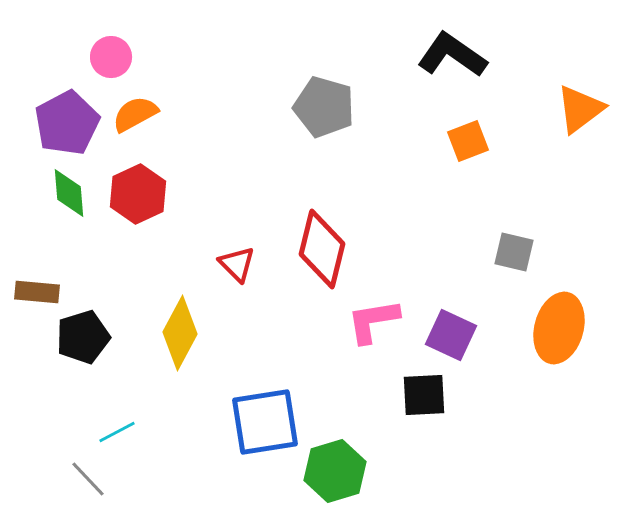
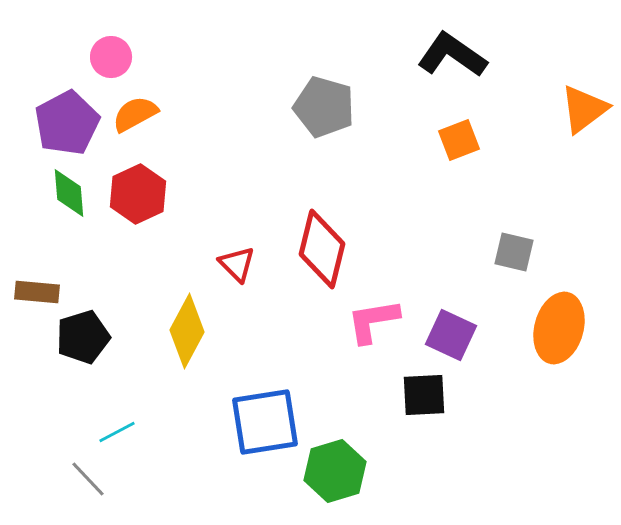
orange triangle: moved 4 px right
orange square: moved 9 px left, 1 px up
yellow diamond: moved 7 px right, 2 px up
